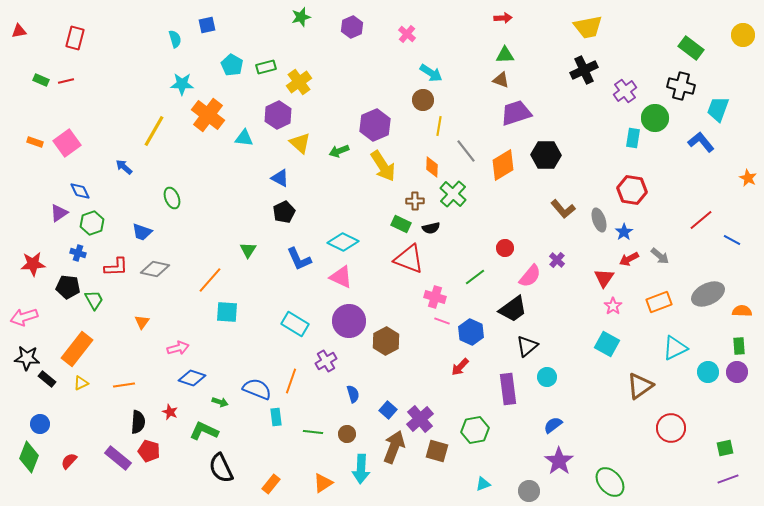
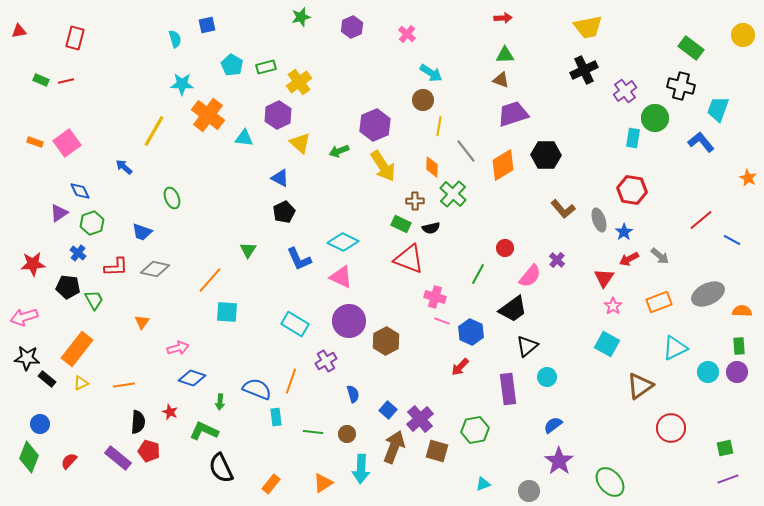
purple trapezoid at (516, 113): moved 3 px left, 1 px down
blue cross at (78, 253): rotated 21 degrees clockwise
green line at (475, 277): moved 3 px right, 3 px up; rotated 25 degrees counterclockwise
green arrow at (220, 402): rotated 77 degrees clockwise
